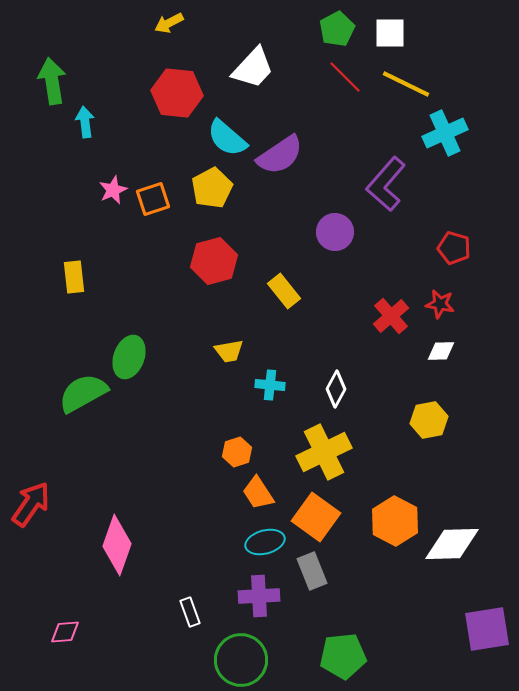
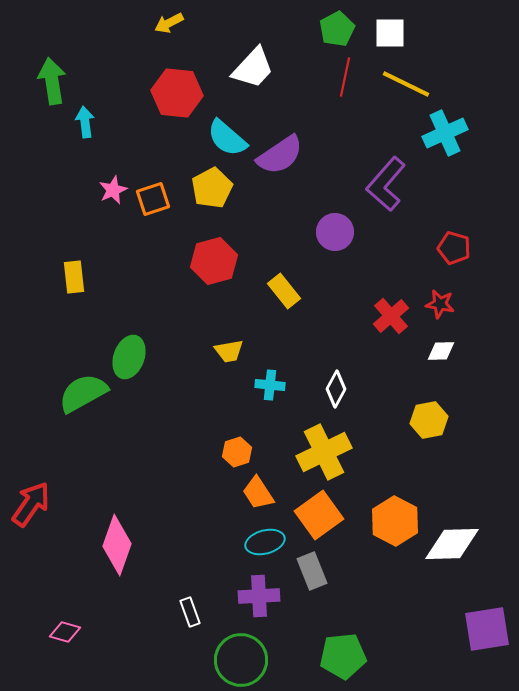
red line at (345, 77): rotated 57 degrees clockwise
orange square at (316, 517): moved 3 px right, 2 px up; rotated 18 degrees clockwise
pink diamond at (65, 632): rotated 20 degrees clockwise
